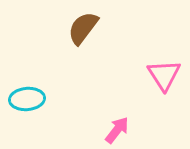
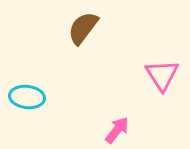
pink triangle: moved 2 px left
cyan ellipse: moved 2 px up; rotated 12 degrees clockwise
